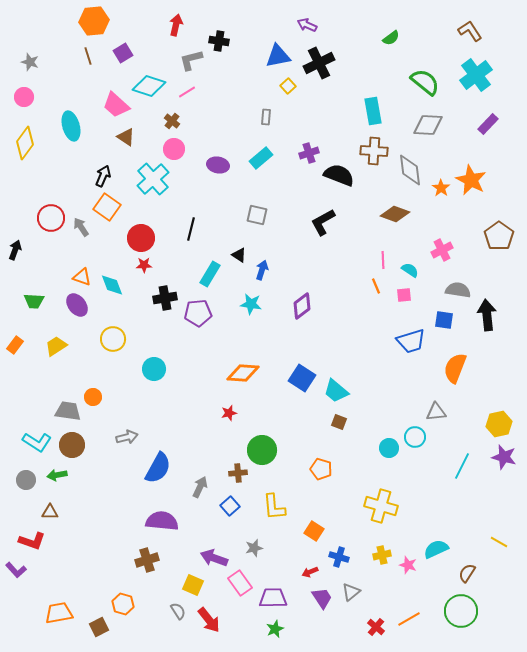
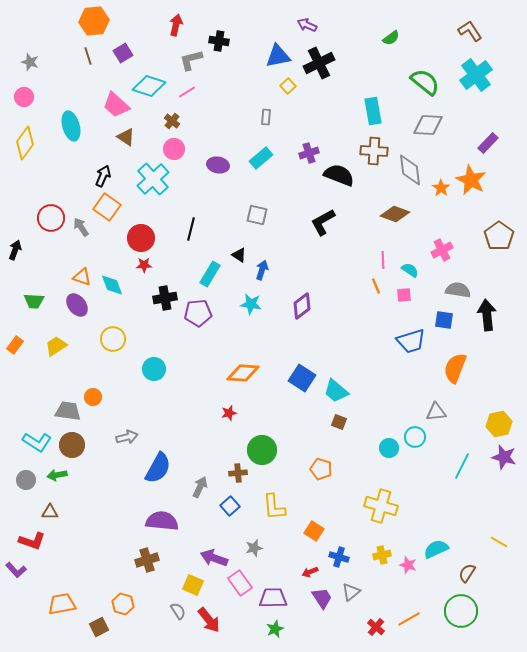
purple rectangle at (488, 124): moved 19 px down
orange trapezoid at (59, 613): moved 3 px right, 9 px up
